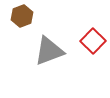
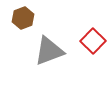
brown hexagon: moved 1 px right, 2 px down
